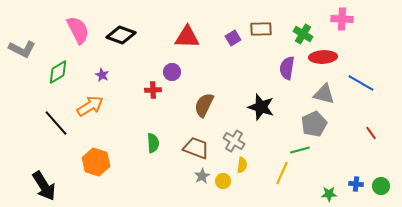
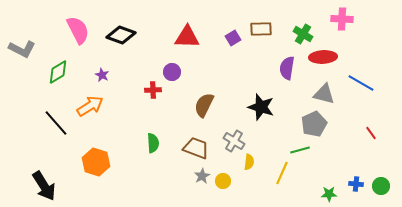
yellow semicircle: moved 7 px right, 3 px up
